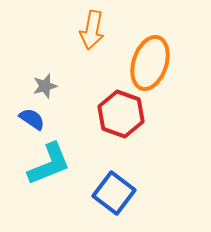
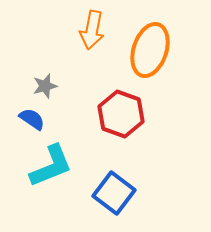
orange ellipse: moved 13 px up
cyan L-shape: moved 2 px right, 2 px down
